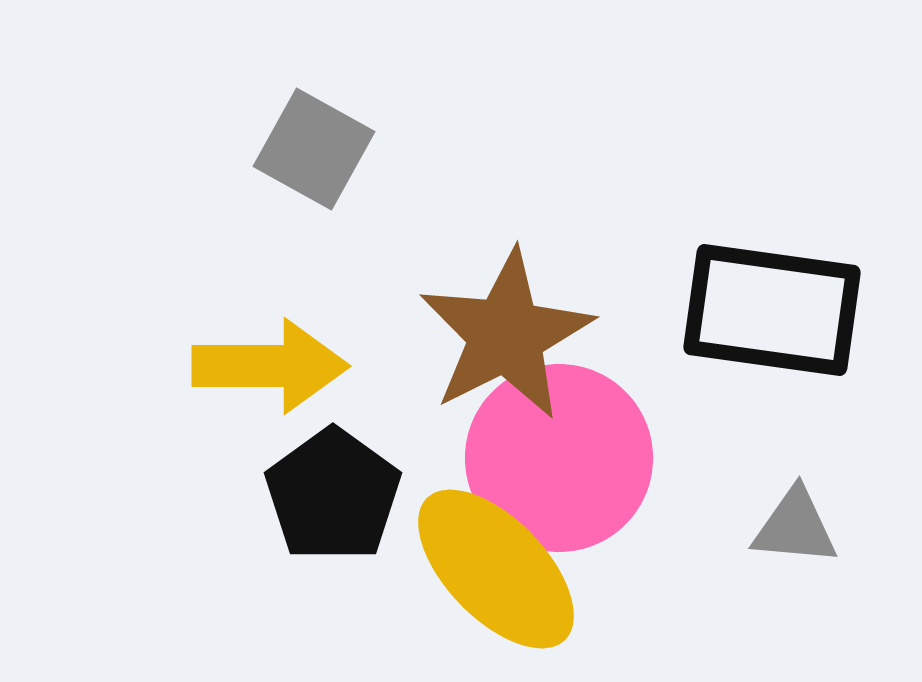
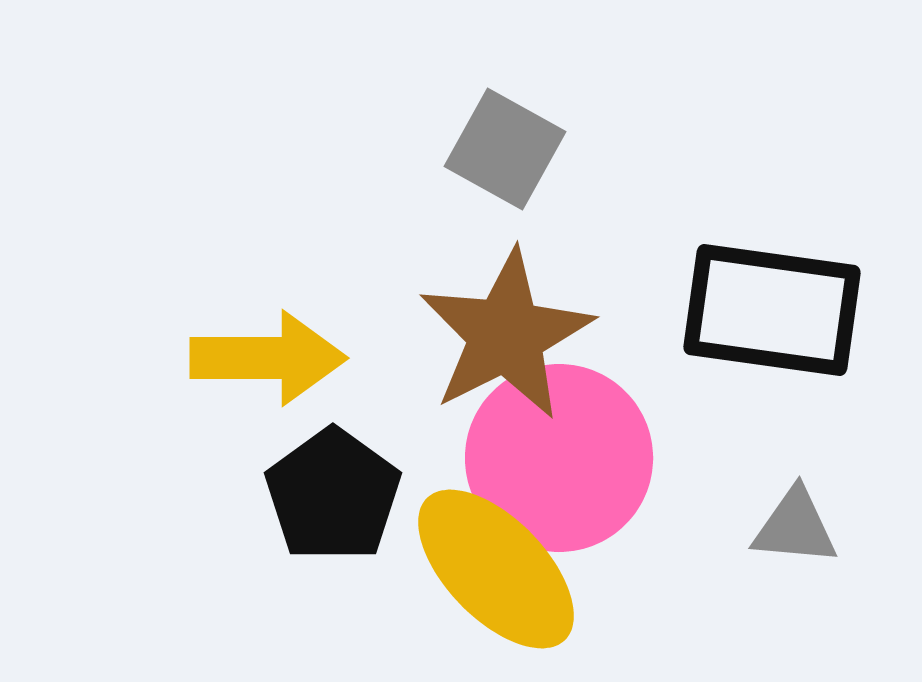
gray square: moved 191 px right
yellow arrow: moved 2 px left, 8 px up
